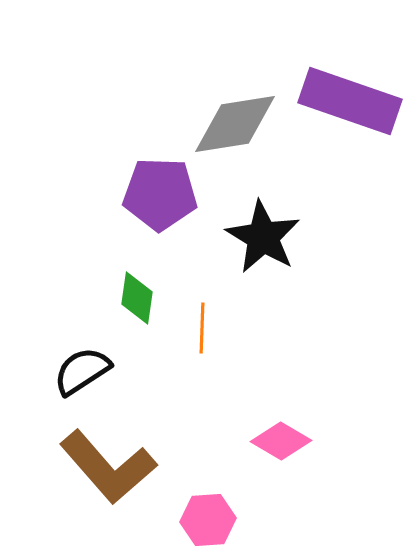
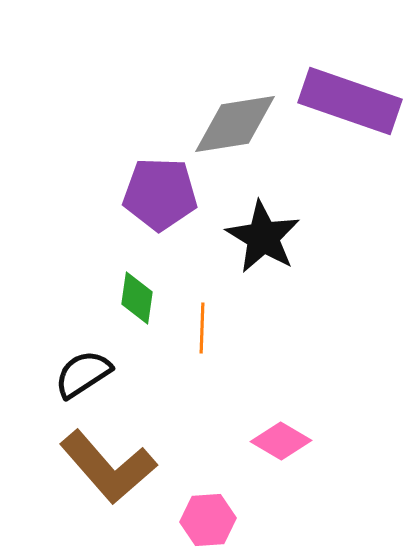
black semicircle: moved 1 px right, 3 px down
